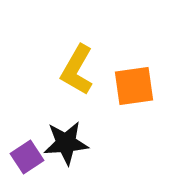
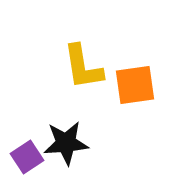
yellow L-shape: moved 6 px right, 3 px up; rotated 39 degrees counterclockwise
orange square: moved 1 px right, 1 px up
